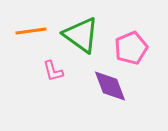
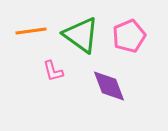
pink pentagon: moved 2 px left, 12 px up
purple diamond: moved 1 px left
